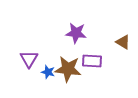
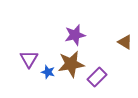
purple star: moved 1 px left, 2 px down; rotated 20 degrees counterclockwise
brown triangle: moved 2 px right
purple rectangle: moved 5 px right, 16 px down; rotated 48 degrees counterclockwise
brown star: moved 3 px right, 5 px up; rotated 16 degrees counterclockwise
